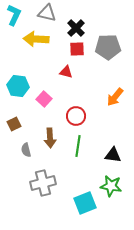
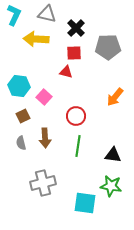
gray triangle: moved 1 px down
red square: moved 3 px left, 4 px down
cyan hexagon: moved 1 px right
pink square: moved 2 px up
brown square: moved 9 px right, 8 px up
brown arrow: moved 5 px left
gray semicircle: moved 5 px left, 7 px up
cyan square: rotated 30 degrees clockwise
